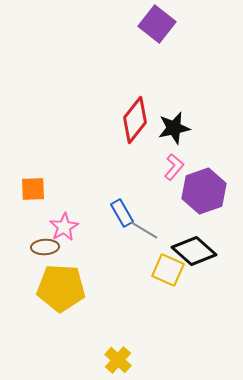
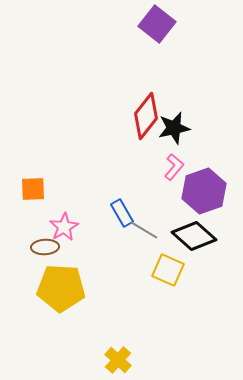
red diamond: moved 11 px right, 4 px up
black diamond: moved 15 px up
